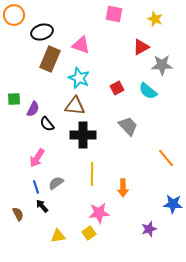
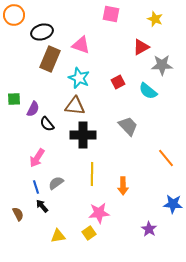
pink square: moved 3 px left
red square: moved 1 px right, 6 px up
orange arrow: moved 2 px up
purple star: rotated 21 degrees counterclockwise
